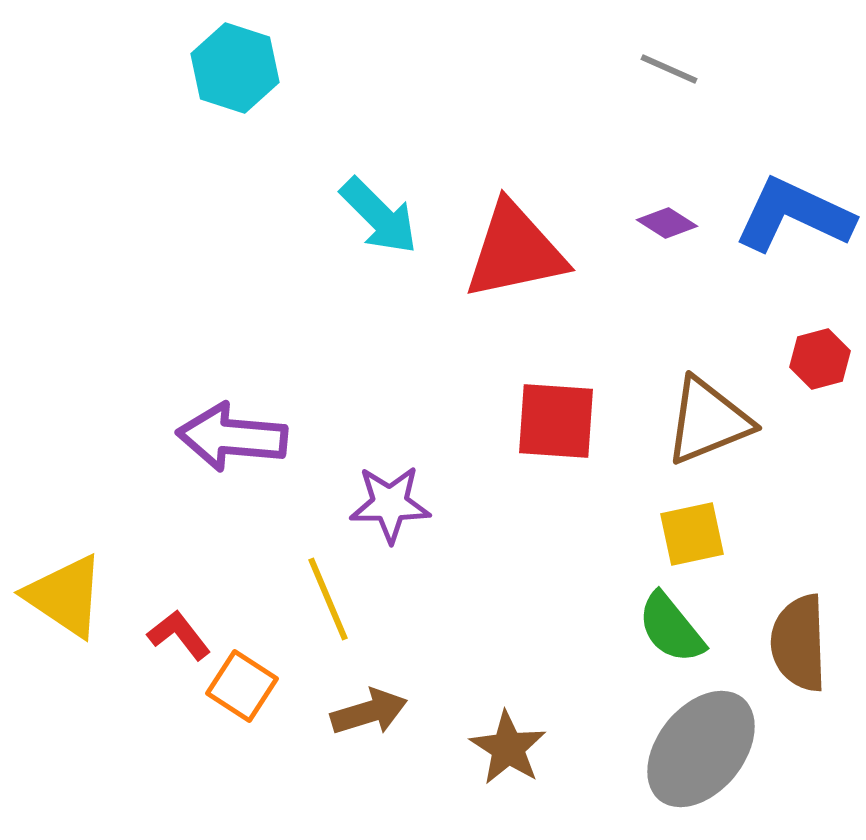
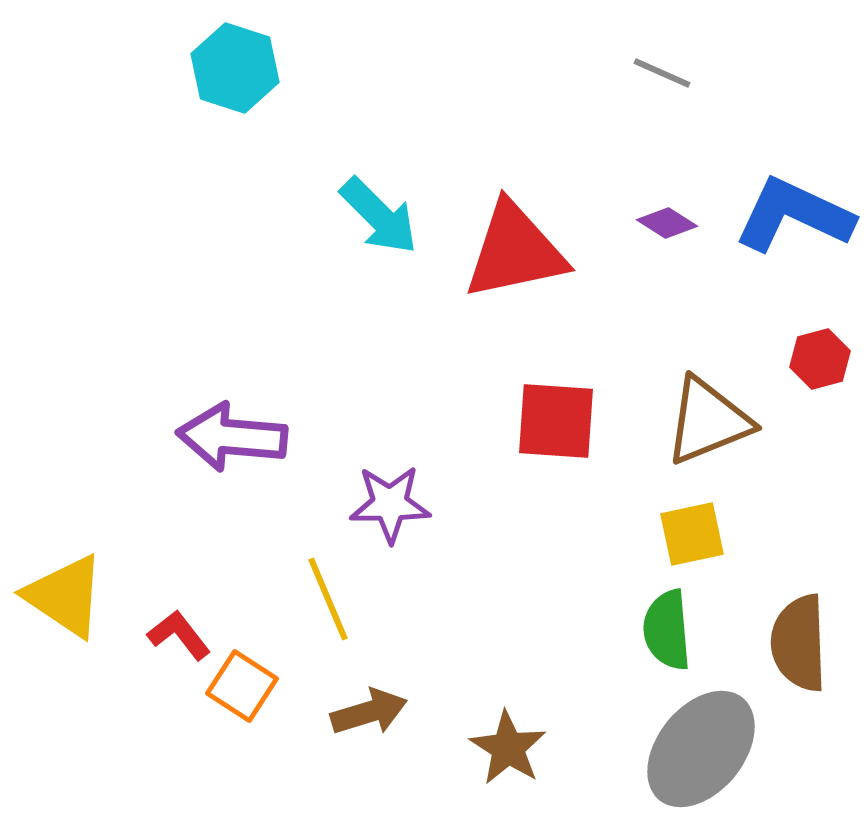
gray line: moved 7 px left, 4 px down
green semicircle: moved 4 px left, 2 px down; rotated 34 degrees clockwise
